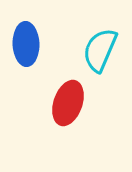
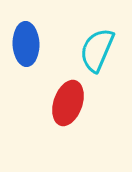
cyan semicircle: moved 3 px left
